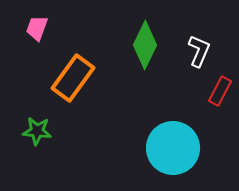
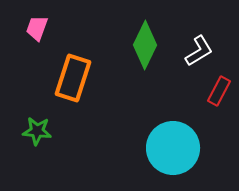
white L-shape: rotated 36 degrees clockwise
orange rectangle: rotated 18 degrees counterclockwise
red rectangle: moved 1 px left
